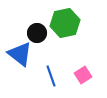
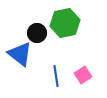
blue line: moved 5 px right; rotated 10 degrees clockwise
